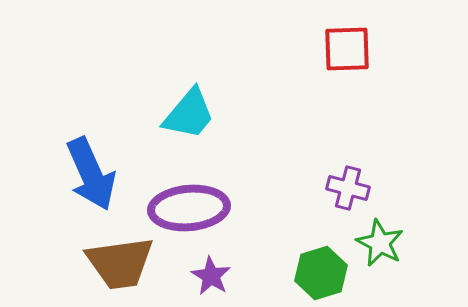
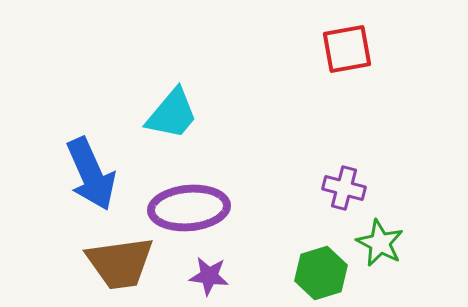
red square: rotated 8 degrees counterclockwise
cyan trapezoid: moved 17 px left
purple cross: moved 4 px left
purple star: moved 2 px left; rotated 24 degrees counterclockwise
